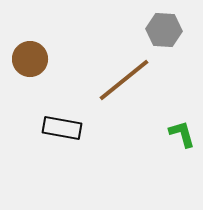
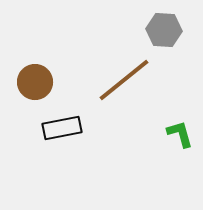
brown circle: moved 5 px right, 23 px down
black rectangle: rotated 21 degrees counterclockwise
green L-shape: moved 2 px left
